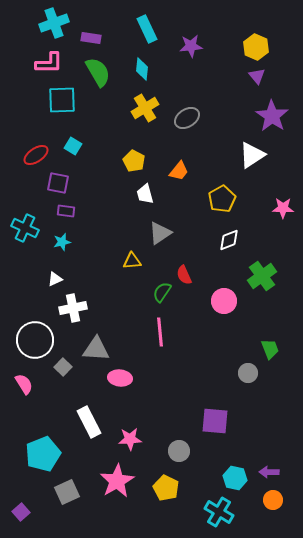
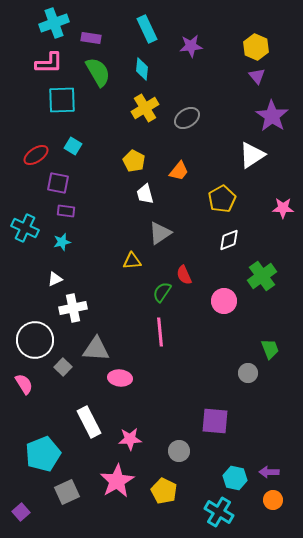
yellow pentagon at (166, 488): moved 2 px left, 3 px down
